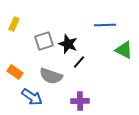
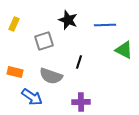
black star: moved 24 px up
black line: rotated 24 degrees counterclockwise
orange rectangle: rotated 21 degrees counterclockwise
purple cross: moved 1 px right, 1 px down
